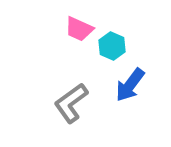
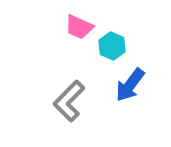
pink trapezoid: moved 2 px up
gray L-shape: moved 2 px left, 2 px up; rotated 9 degrees counterclockwise
